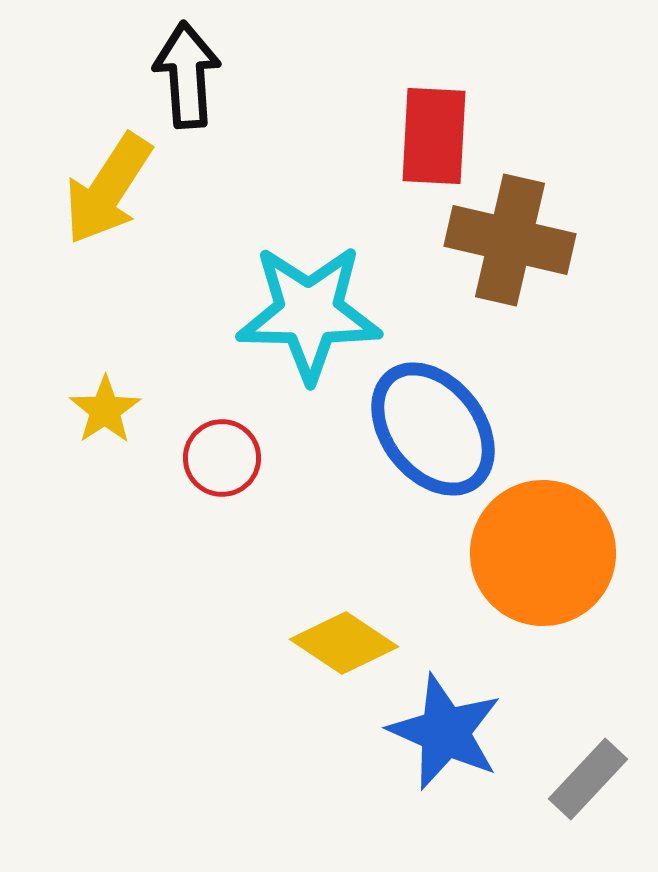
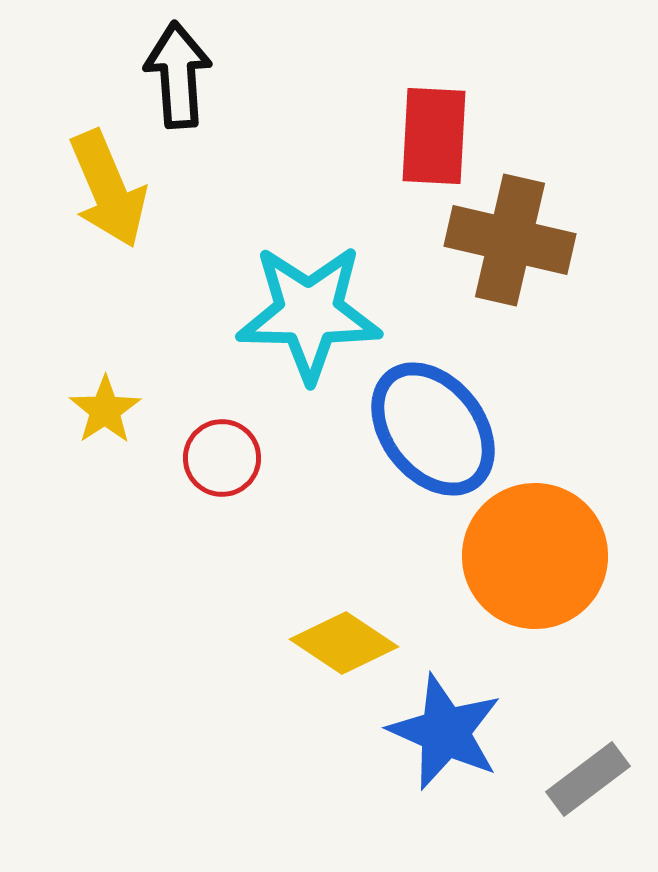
black arrow: moved 9 px left
yellow arrow: rotated 56 degrees counterclockwise
orange circle: moved 8 px left, 3 px down
gray rectangle: rotated 10 degrees clockwise
